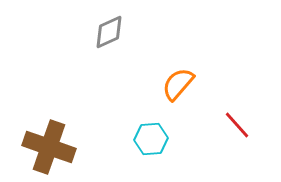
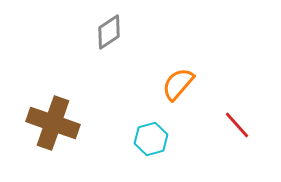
gray diamond: rotated 9 degrees counterclockwise
cyan hexagon: rotated 12 degrees counterclockwise
brown cross: moved 4 px right, 24 px up
